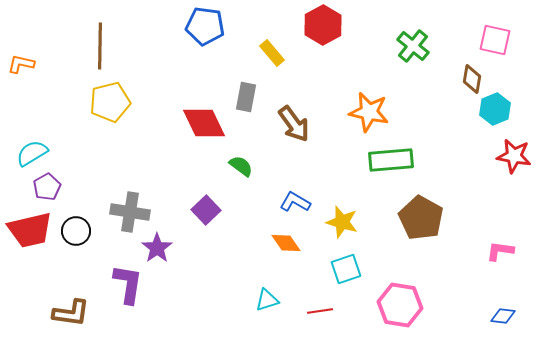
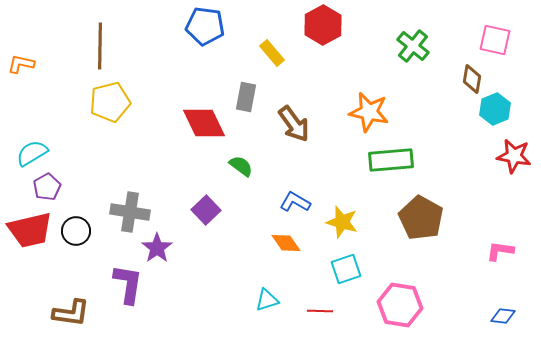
red line: rotated 10 degrees clockwise
